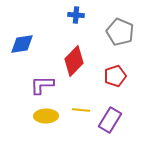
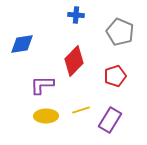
yellow line: rotated 24 degrees counterclockwise
